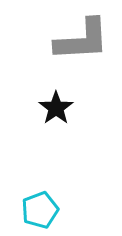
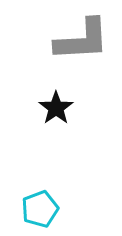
cyan pentagon: moved 1 px up
